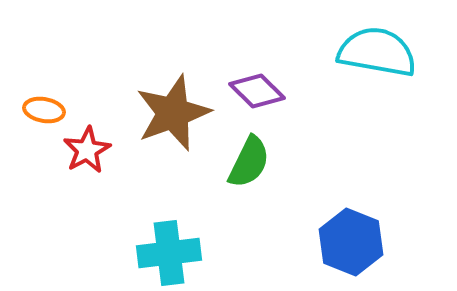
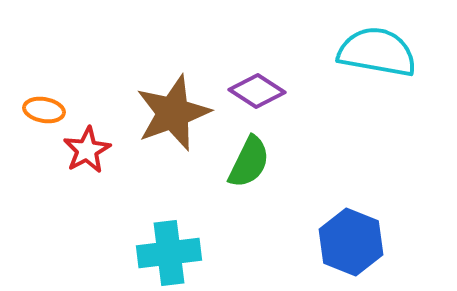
purple diamond: rotated 12 degrees counterclockwise
